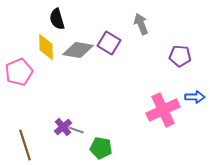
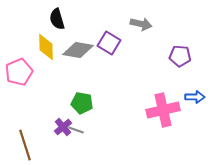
gray arrow: rotated 125 degrees clockwise
pink cross: rotated 12 degrees clockwise
green pentagon: moved 19 px left, 45 px up
